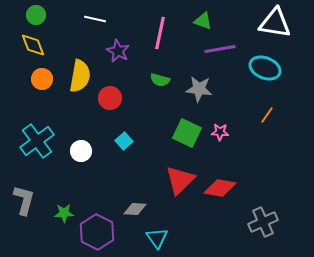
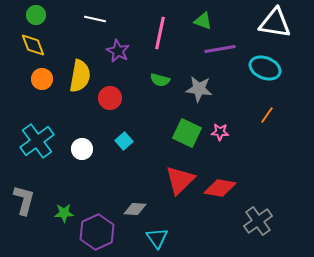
white circle: moved 1 px right, 2 px up
gray cross: moved 5 px left, 1 px up; rotated 12 degrees counterclockwise
purple hexagon: rotated 8 degrees clockwise
